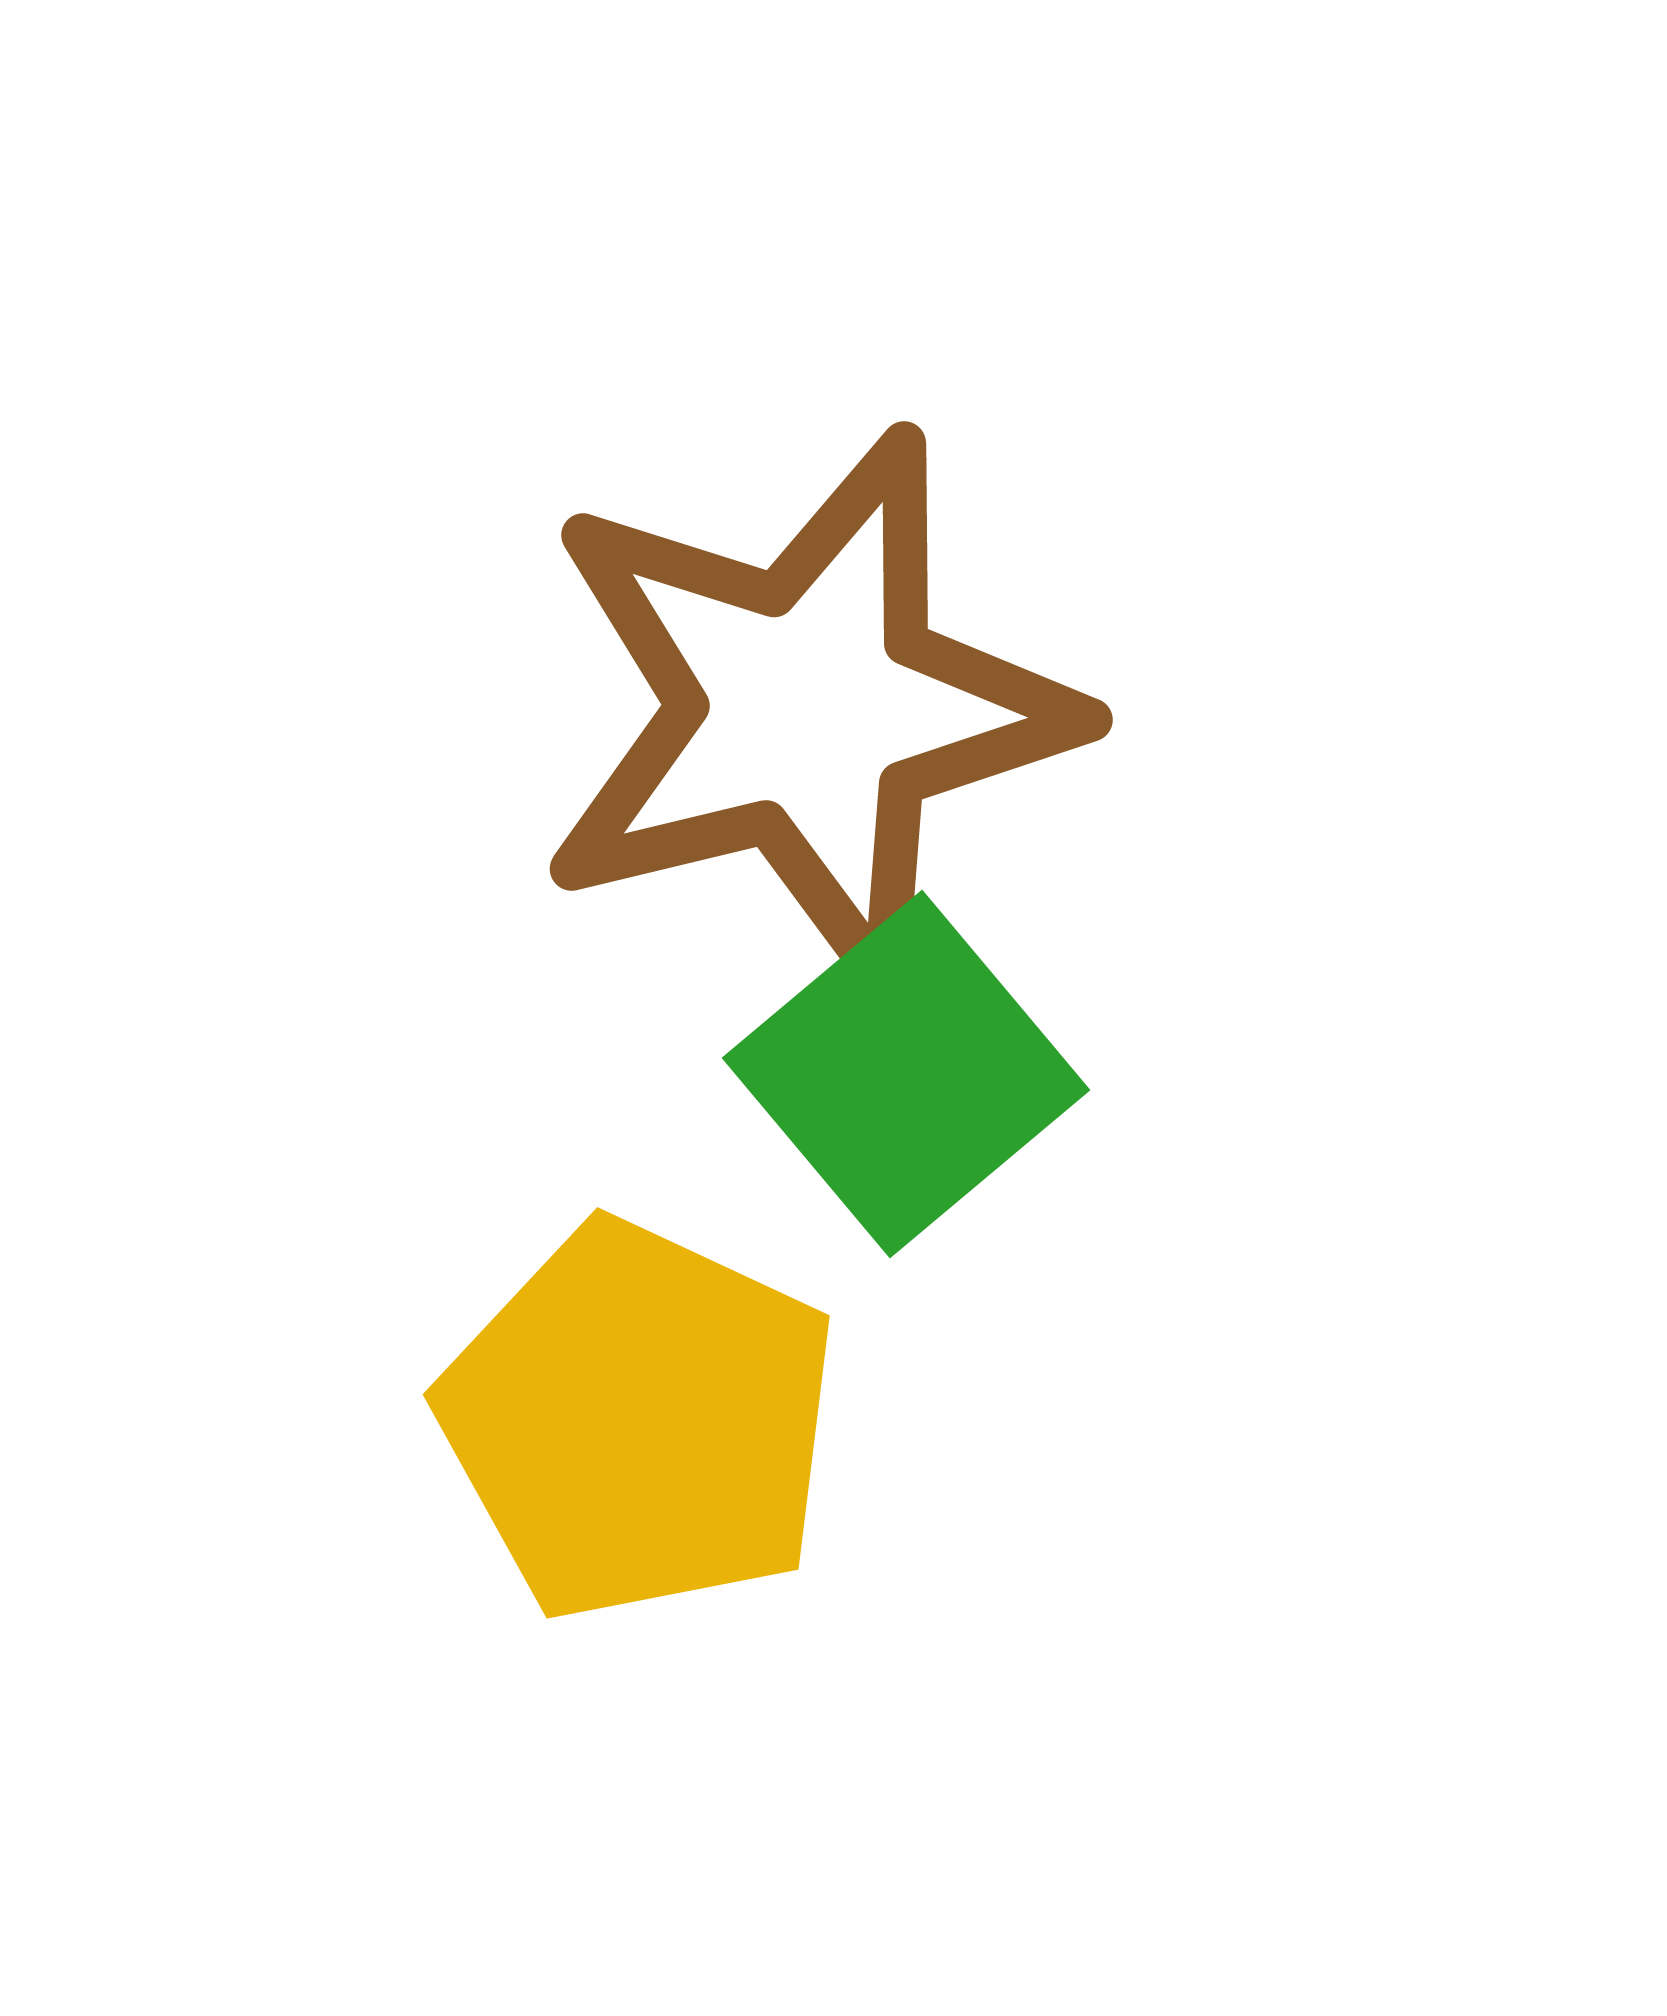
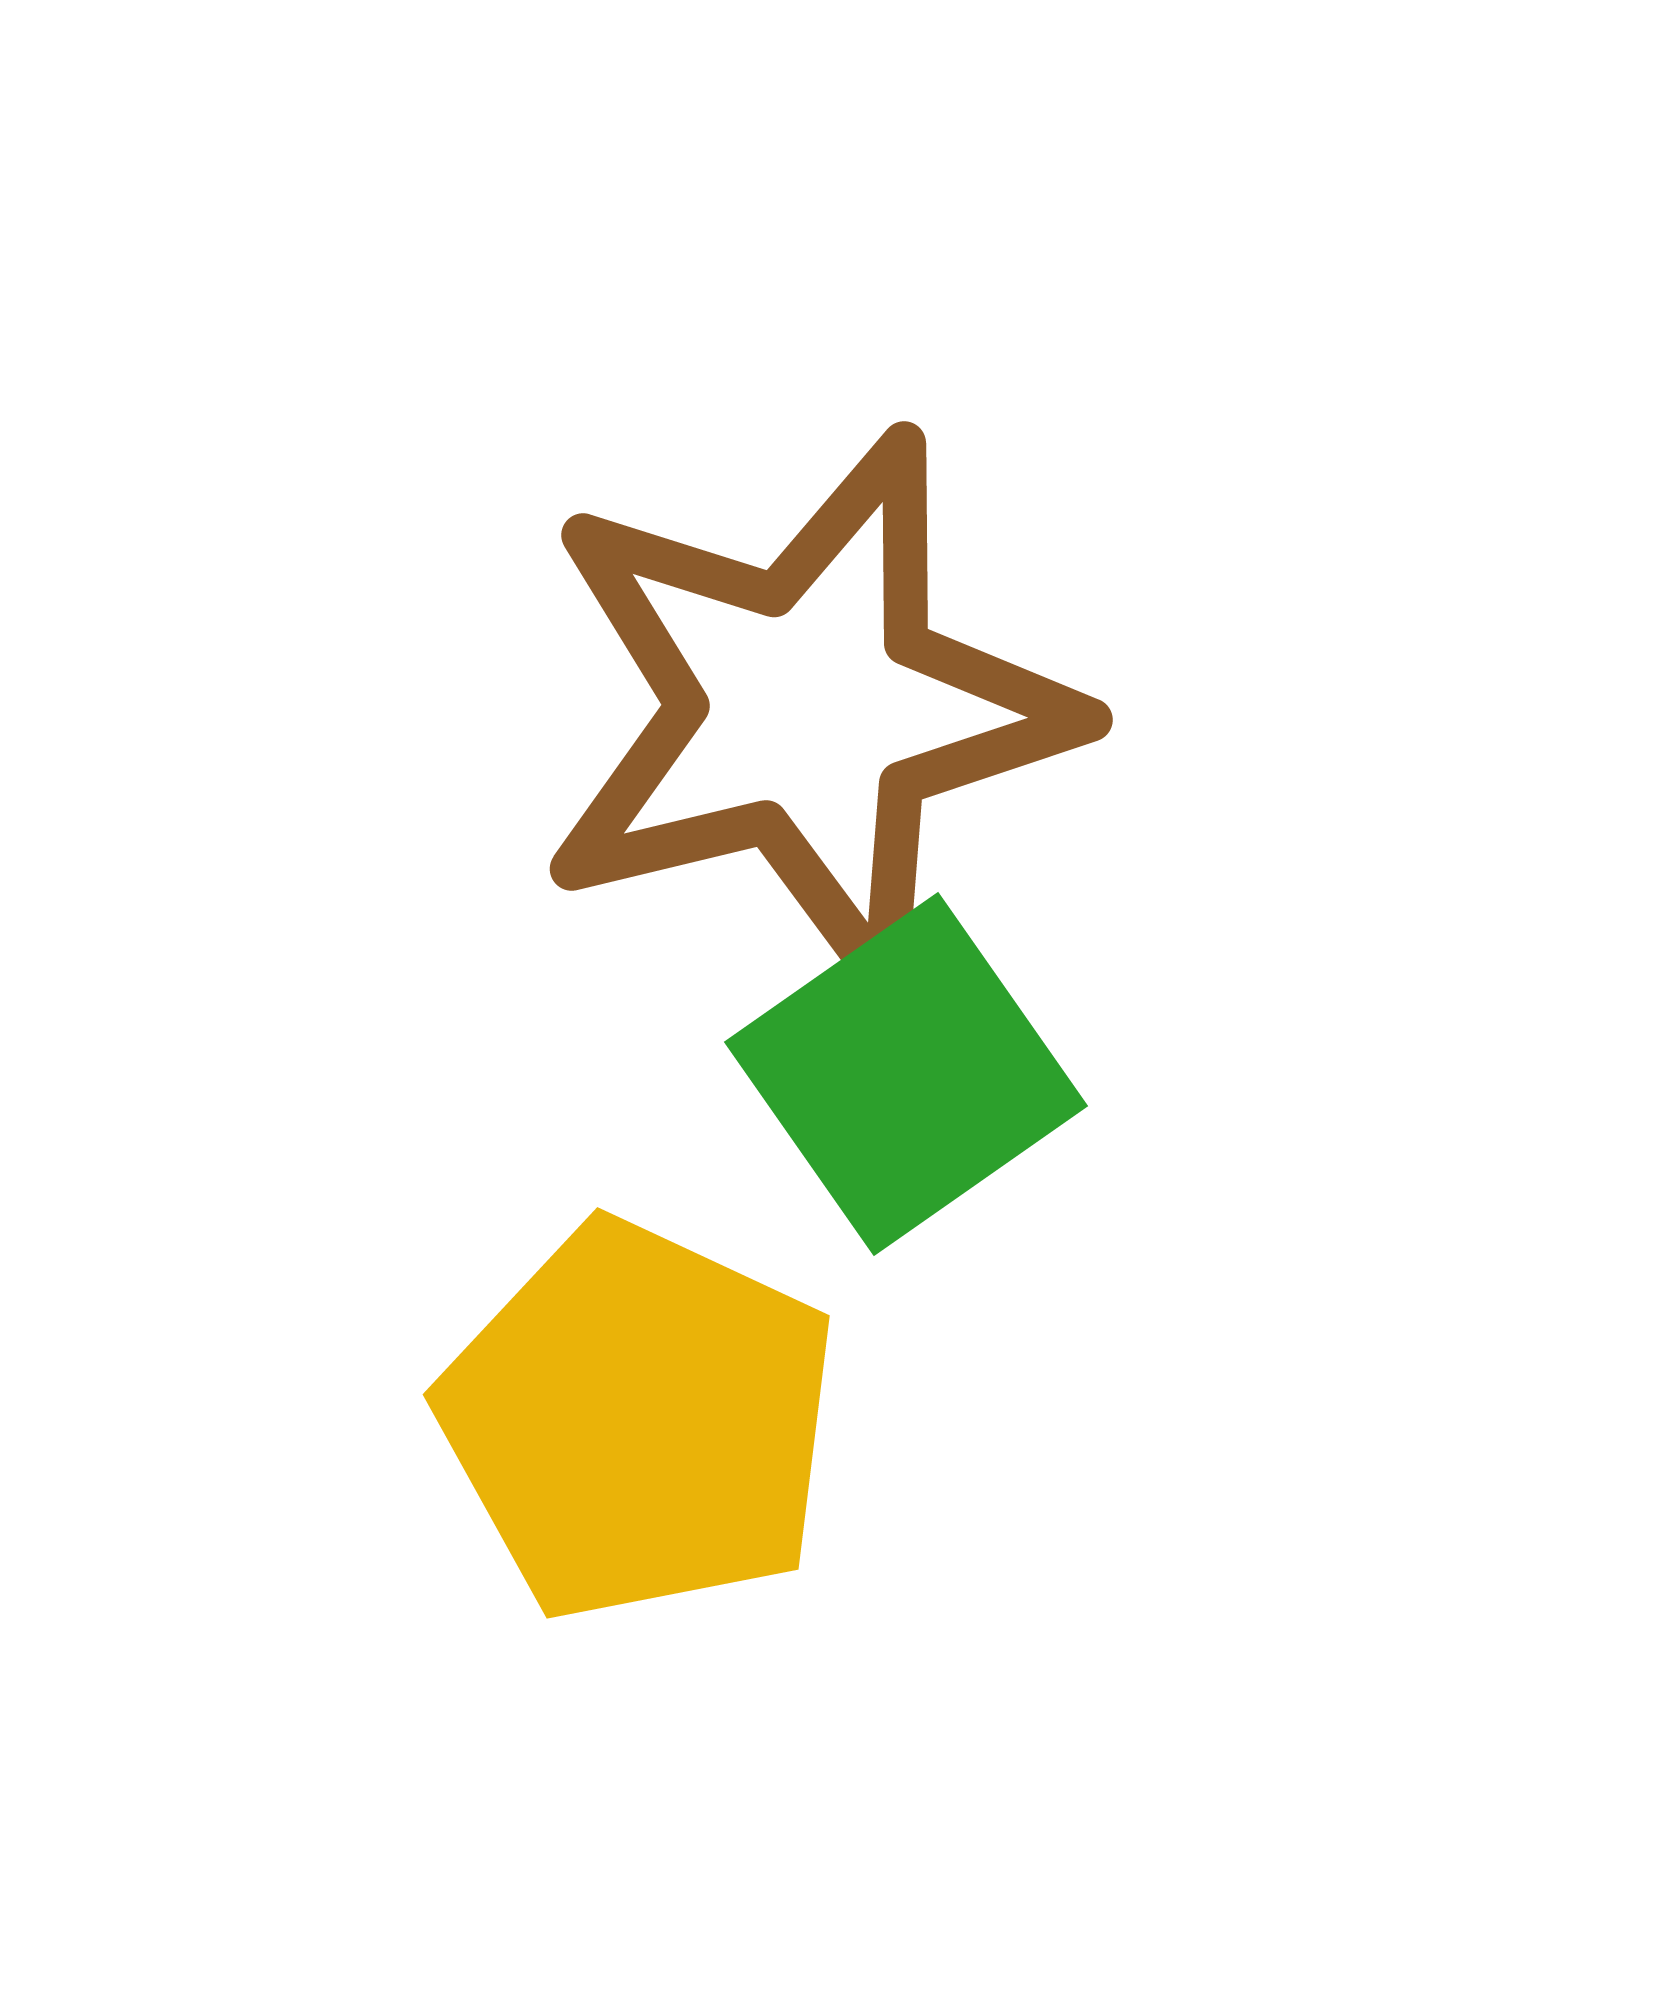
green square: rotated 5 degrees clockwise
